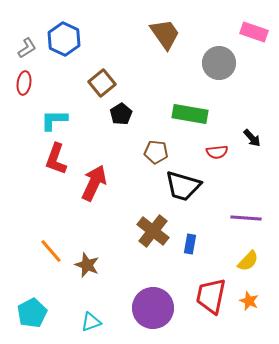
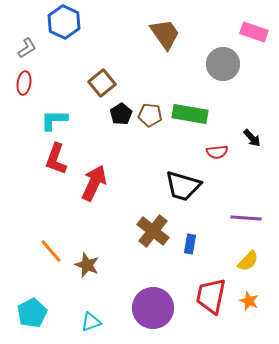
blue hexagon: moved 17 px up
gray circle: moved 4 px right, 1 px down
brown pentagon: moved 6 px left, 37 px up
